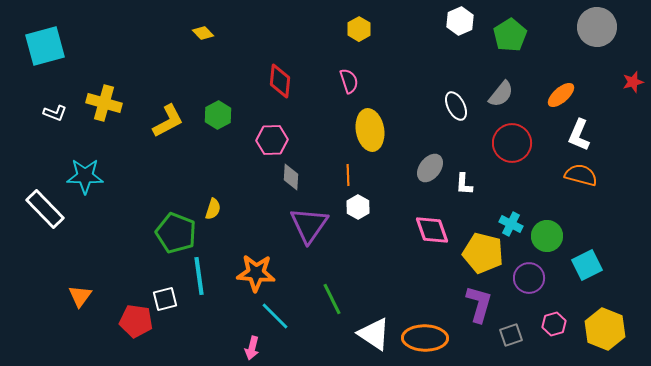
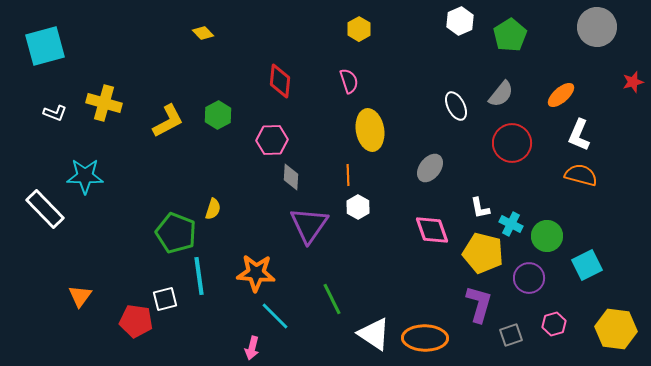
white L-shape at (464, 184): moved 16 px right, 24 px down; rotated 15 degrees counterclockwise
yellow hexagon at (605, 329): moved 11 px right; rotated 15 degrees counterclockwise
